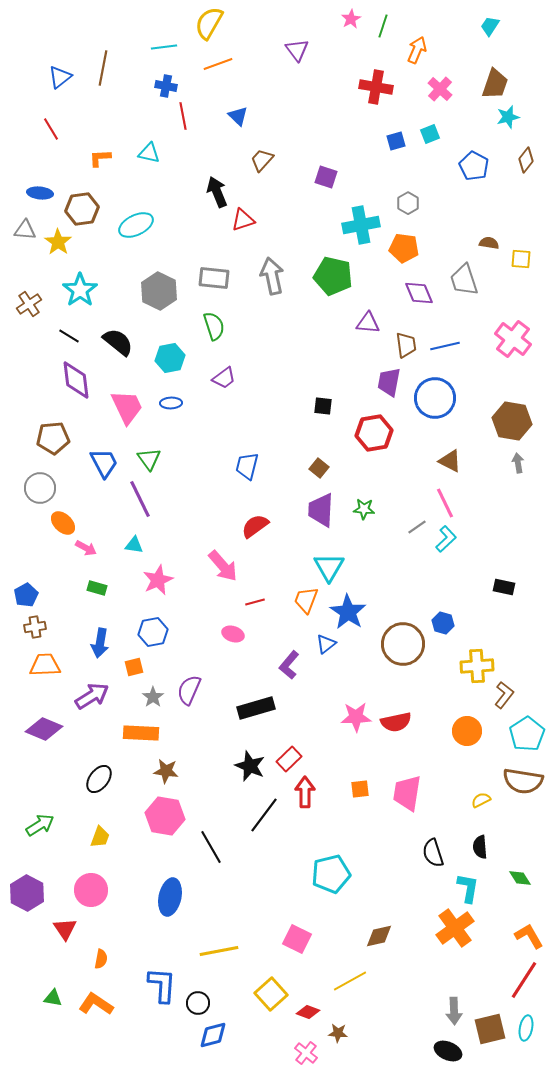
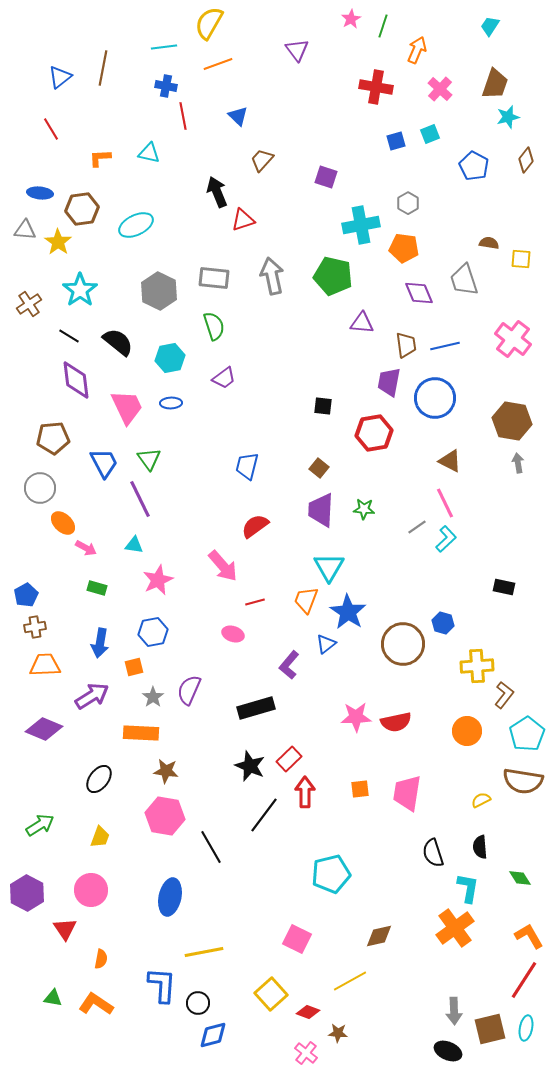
purple triangle at (368, 323): moved 6 px left
yellow line at (219, 951): moved 15 px left, 1 px down
